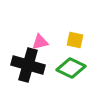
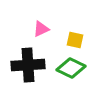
pink triangle: moved 1 px right, 13 px up; rotated 12 degrees counterclockwise
black cross: rotated 20 degrees counterclockwise
